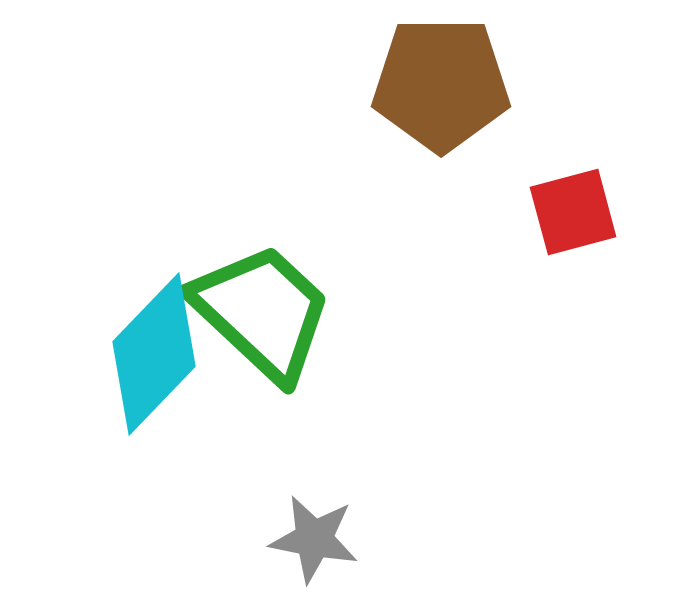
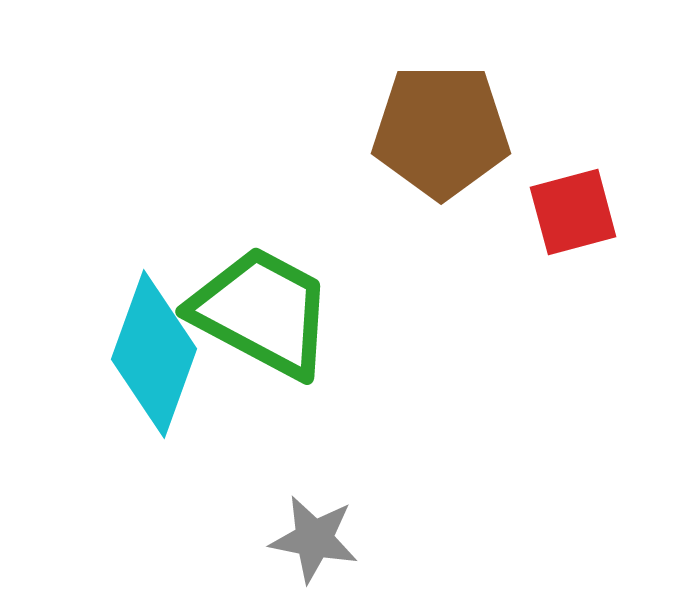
brown pentagon: moved 47 px down
green trapezoid: rotated 15 degrees counterclockwise
cyan diamond: rotated 24 degrees counterclockwise
